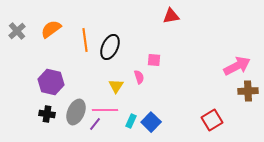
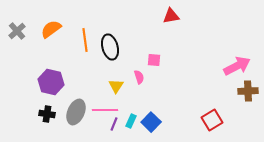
black ellipse: rotated 40 degrees counterclockwise
purple line: moved 19 px right; rotated 16 degrees counterclockwise
